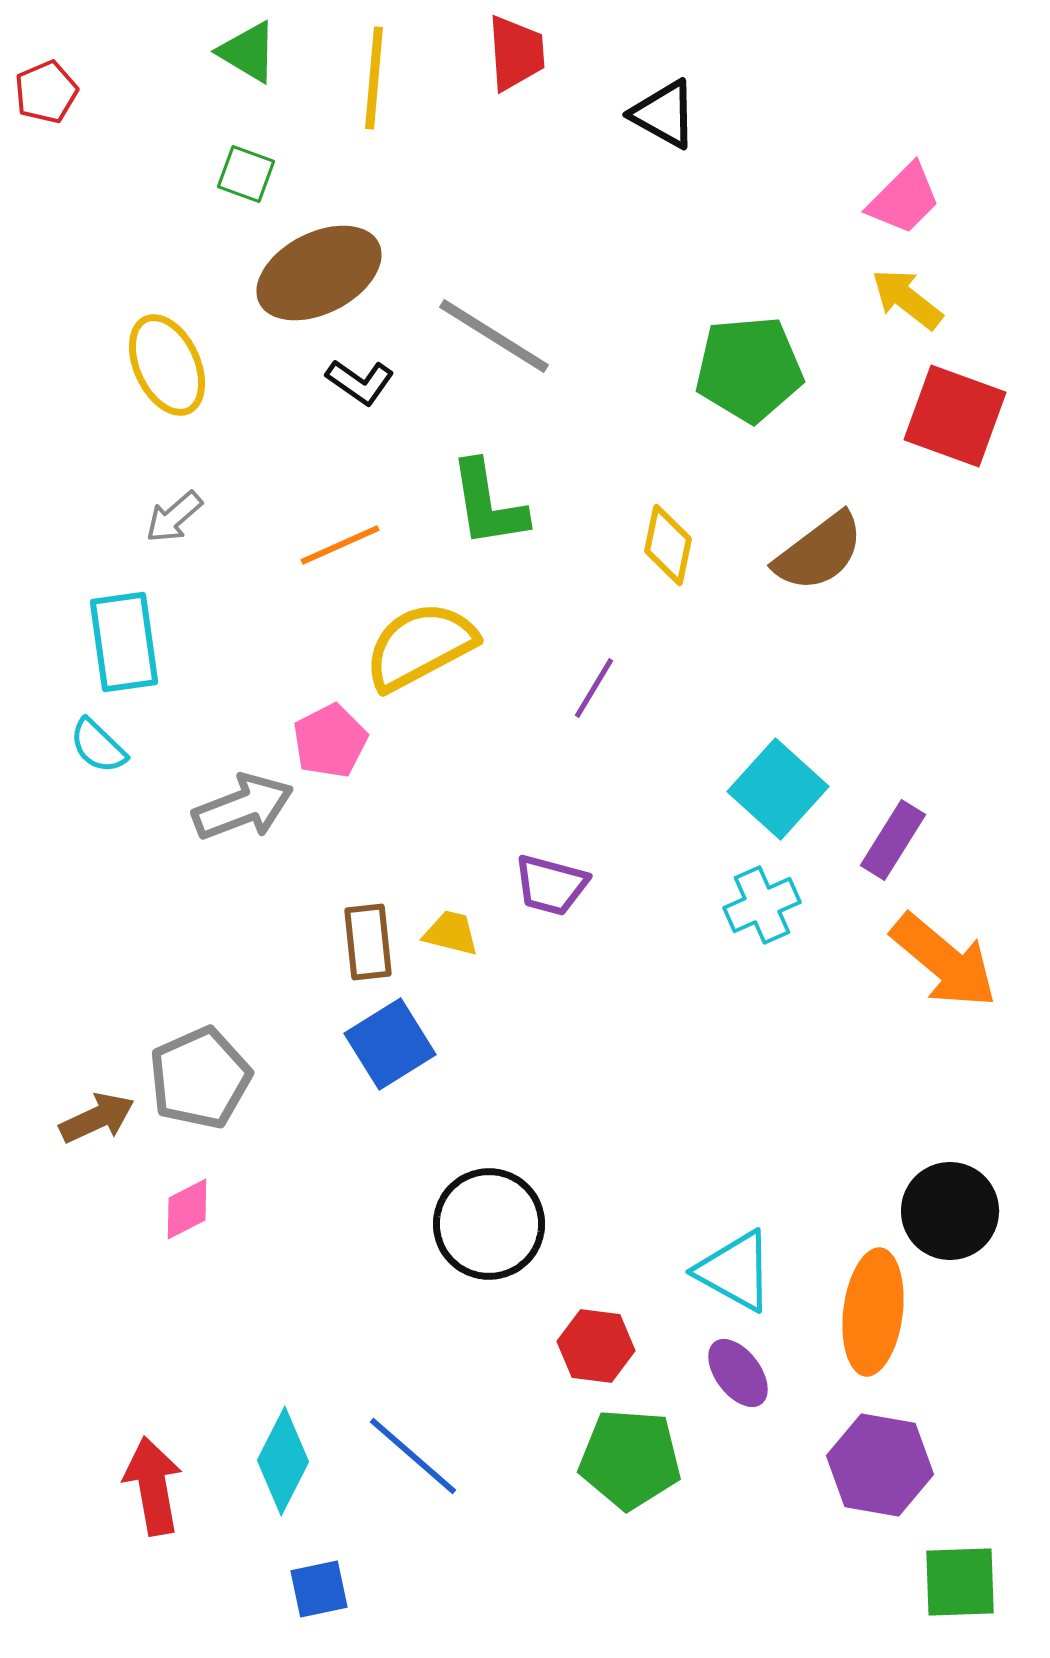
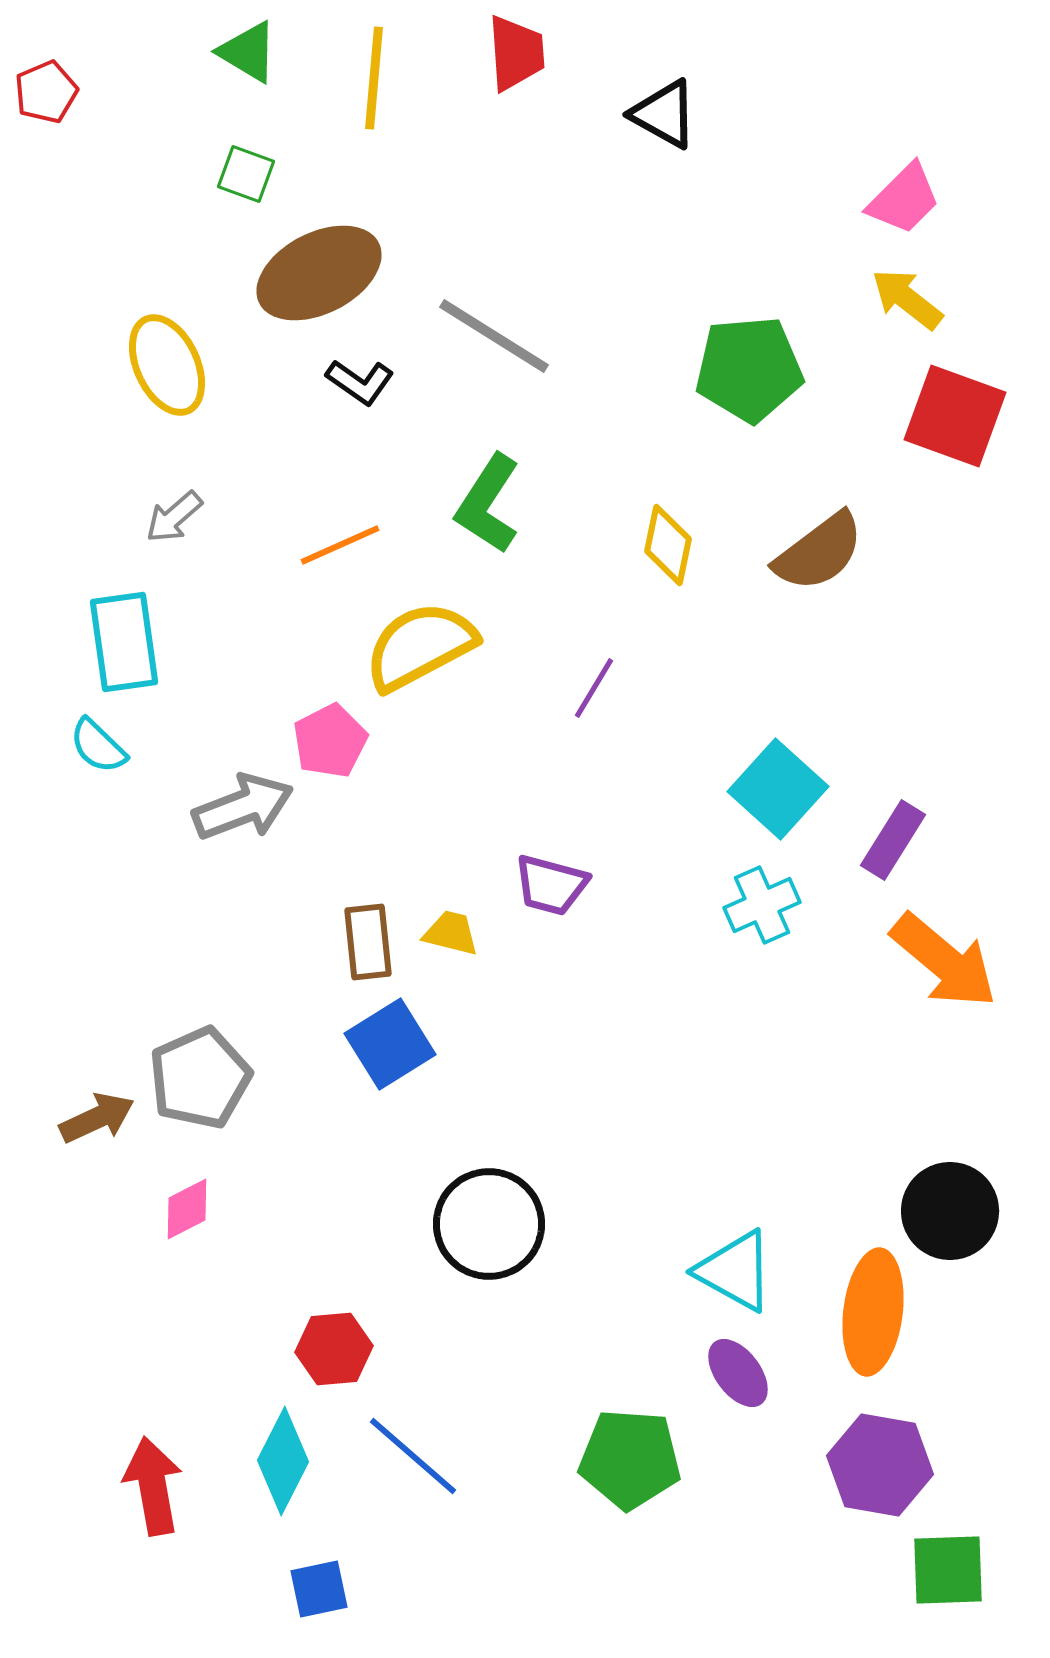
green L-shape at (488, 504): rotated 42 degrees clockwise
red hexagon at (596, 1346): moved 262 px left, 3 px down; rotated 12 degrees counterclockwise
green square at (960, 1582): moved 12 px left, 12 px up
